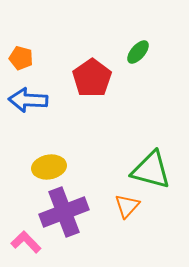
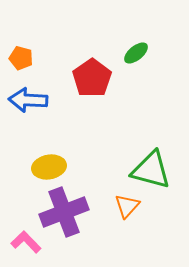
green ellipse: moved 2 px left, 1 px down; rotated 10 degrees clockwise
